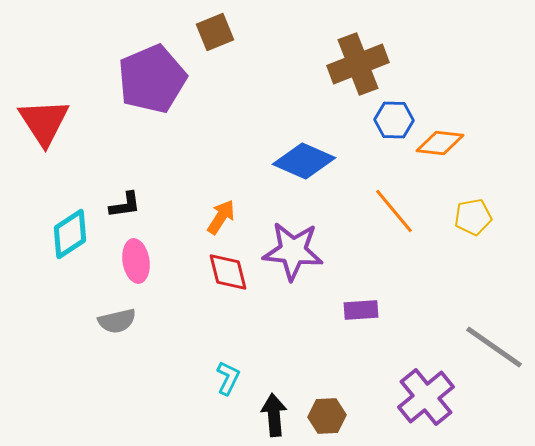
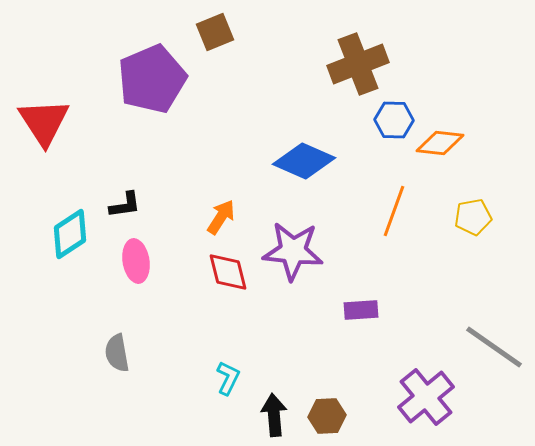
orange line: rotated 60 degrees clockwise
gray semicircle: moved 32 px down; rotated 93 degrees clockwise
